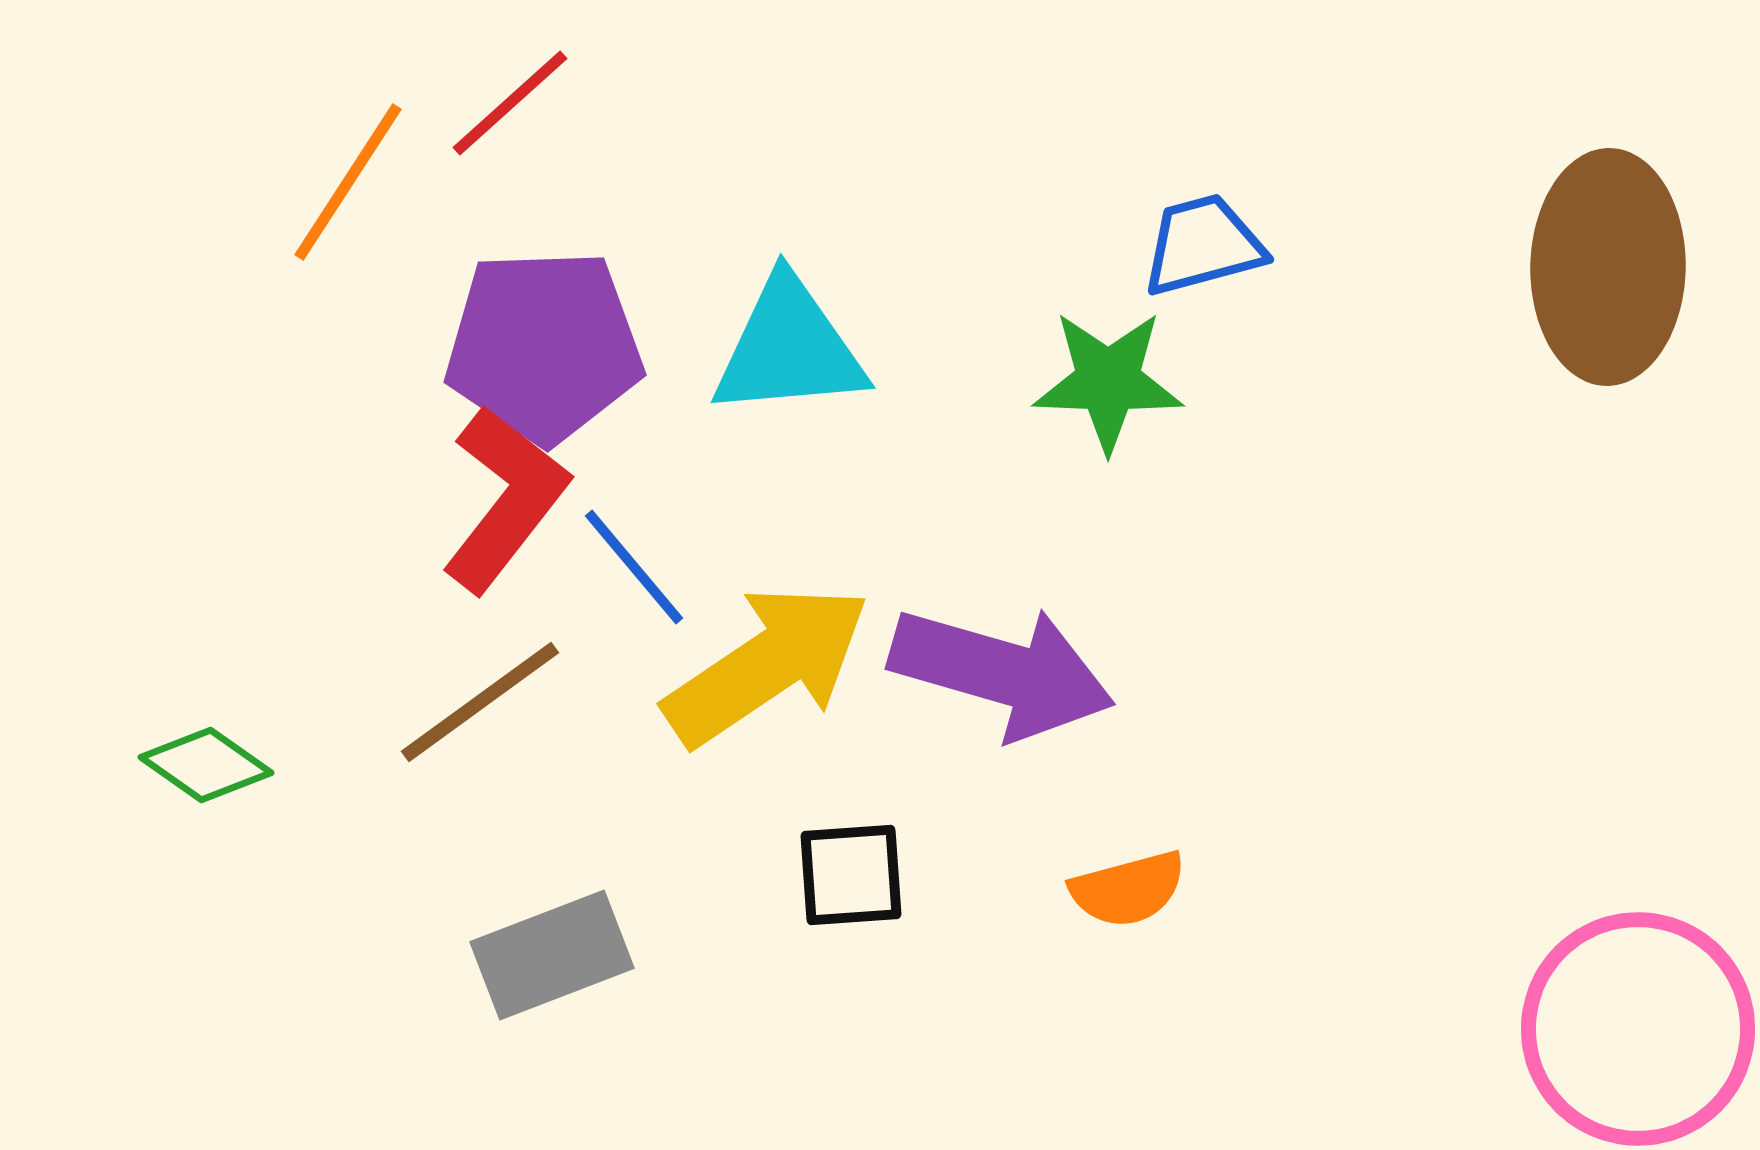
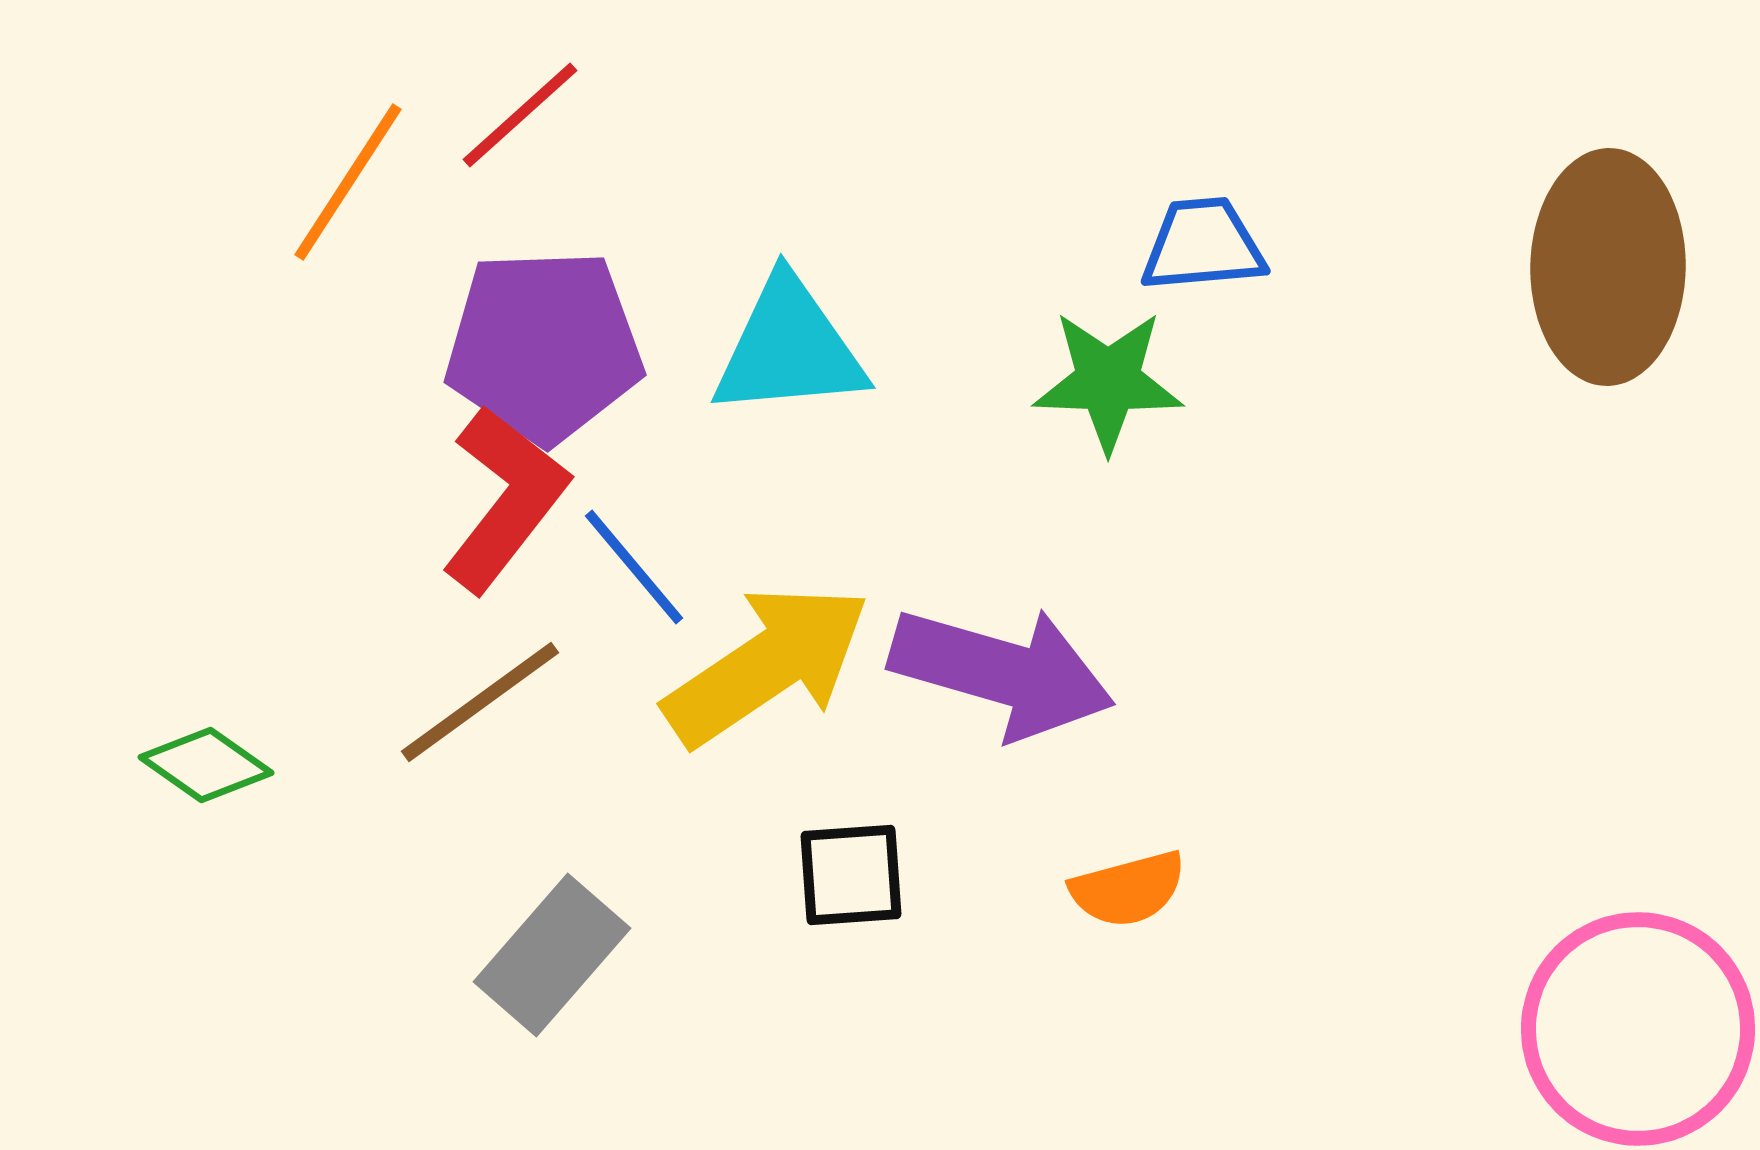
red line: moved 10 px right, 12 px down
blue trapezoid: rotated 10 degrees clockwise
gray rectangle: rotated 28 degrees counterclockwise
